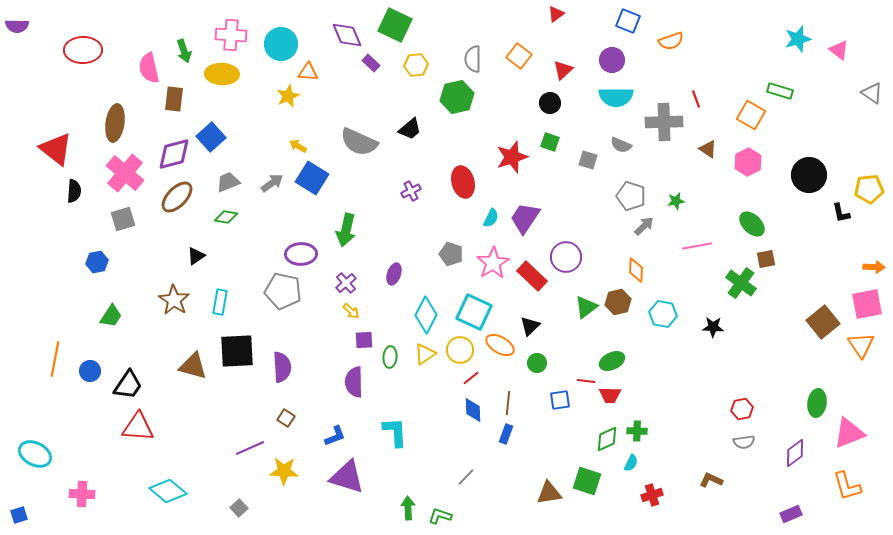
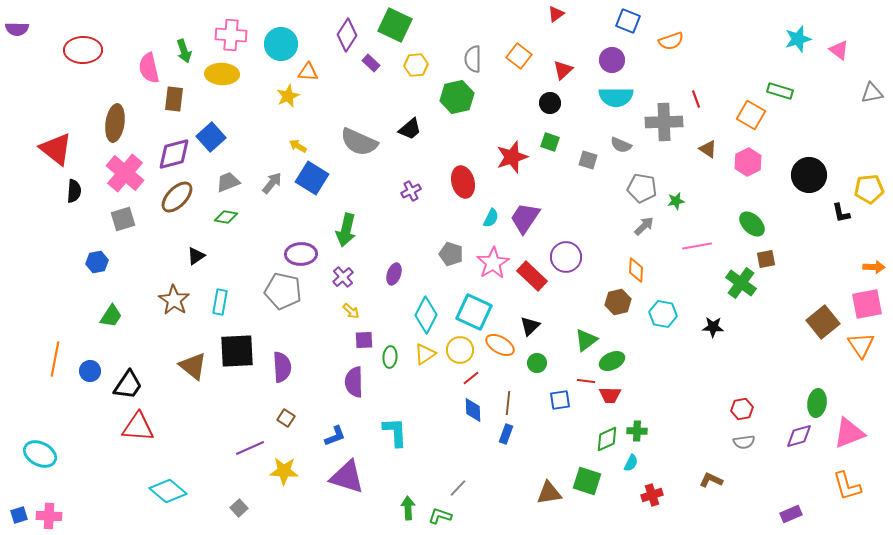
purple semicircle at (17, 26): moved 3 px down
purple diamond at (347, 35): rotated 56 degrees clockwise
gray triangle at (872, 93): rotated 45 degrees counterclockwise
gray arrow at (272, 183): rotated 15 degrees counterclockwise
gray pentagon at (631, 196): moved 11 px right, 8 px up; rotated 8 degrees counterclockwise
purple cross at (346, 283): moved 3 px left, 6 px up
green triangle at (586, 307): moved 33 px down
brown triangle at (193, 366): rotated 24 degrees clockwise
purple diamond at (795, 453): moved 4 px right, 17 px up; rotated 20 degrees clockwise
cyan ellipse at (35, 454): moved 5 px right
gray line at (466, 477): moved 8 px left, 11 px down
pink cross at (82, 494): moved 33 px left, 22 px down
